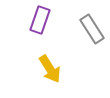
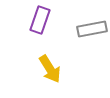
gray rectangle: rotated 68 degrees counterclockwise
